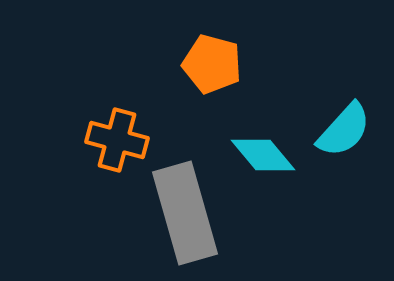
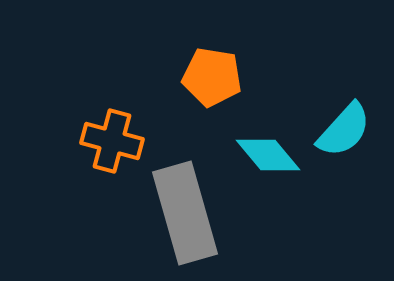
orange pentagon: moved 13 px down; rotated 6 degrees counterclockwise
orange cross: moved 5 px left, 1 px down
cyan diamond: moved 5 px right
